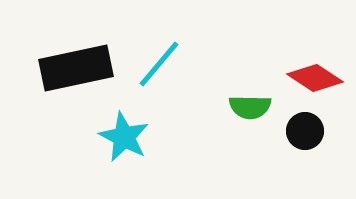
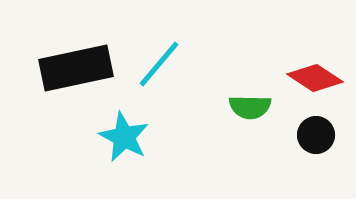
black circle: moved 11 px right, 4 px down
